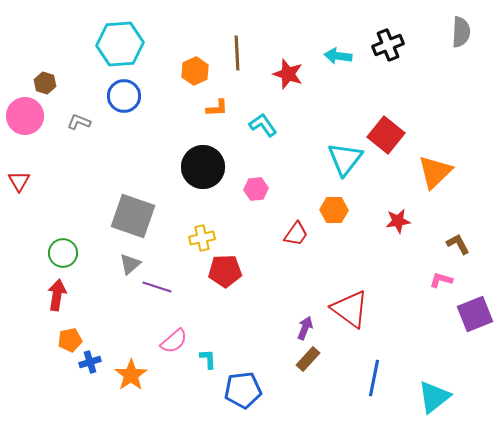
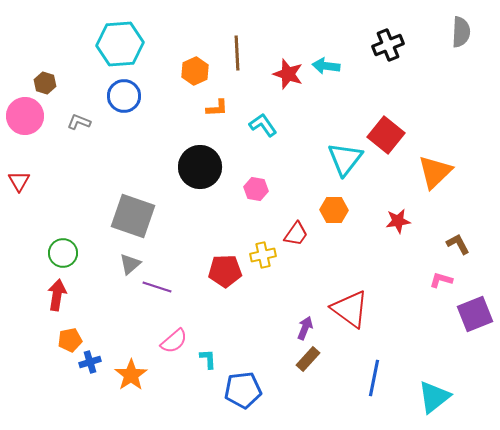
cyan arrow at (338, 56): moved 12 px left, 10 px down
black circle at (203, 167): moved 3 px left
pink hexagon at (256, 189): rotated 15 degrees clockwise
yellow cross at (202, 238): moved 61 px right, 17 px down
